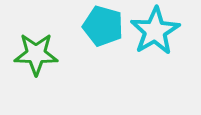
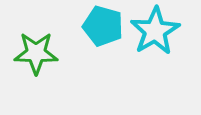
green star: moved 1 px up
